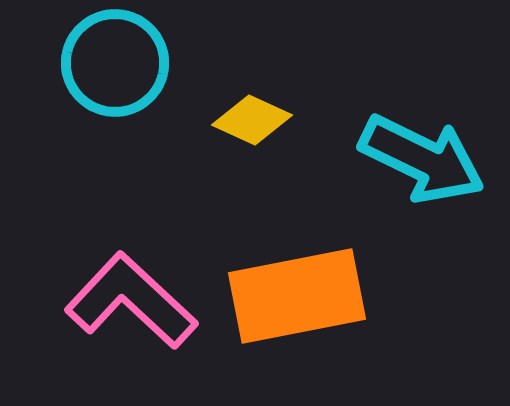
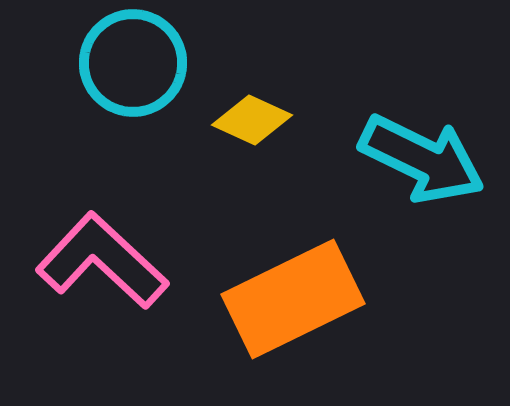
cyan circle: moved 18 px right
orange rectangle: moved 4 px left, 3 px down; rotated 15 degrees counterclockwise
pink L-shape: moved 29 px left, 40 px up
